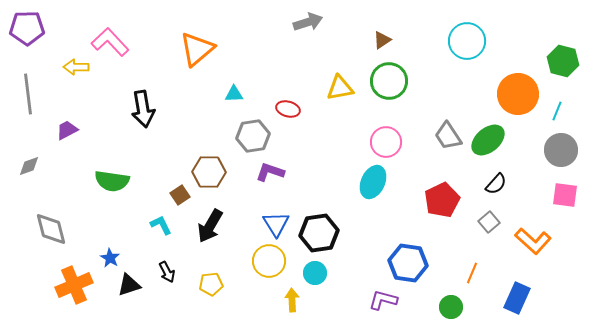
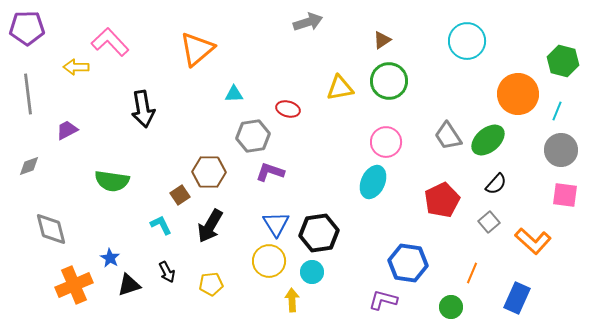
cyan circle at (315, 273): moved 3 px left, 1 px up
